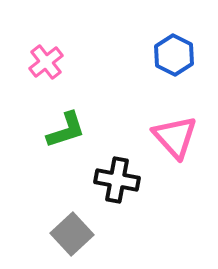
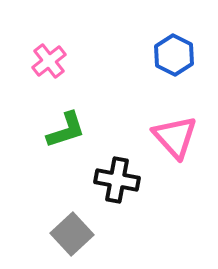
pink cross: moved 3 px right, 1 px up
